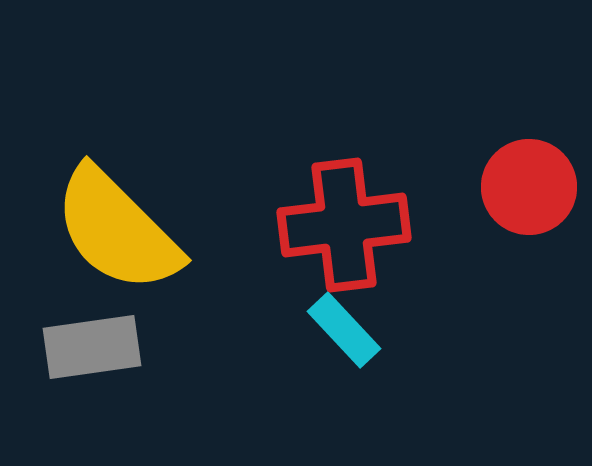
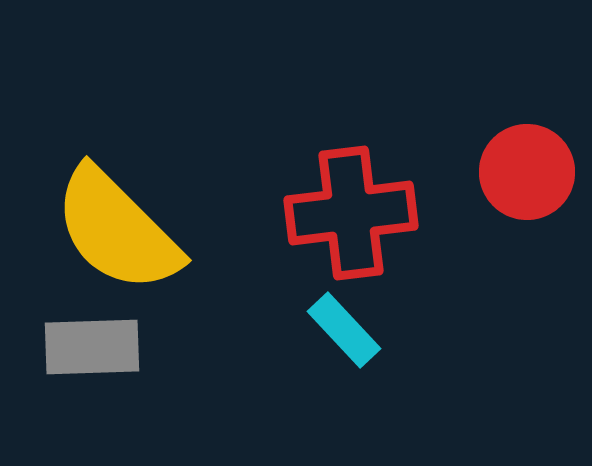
red circle: moved 2 px left, 15 px up
red cross: moved 7 px right, 12 px up
gray rectangle: rotated 6 degrees clockwise
